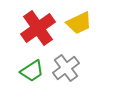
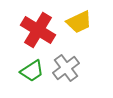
yellow trapezoid: moved 1 px up
red cross: moved 2 px down; rotated 24 degrees counterclockwise
